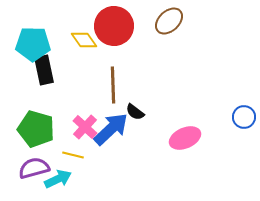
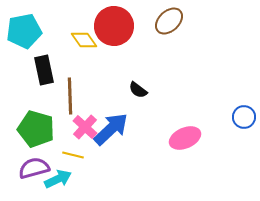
cyan pentagon: moved 9 px left, 13 px up; rotated 12 degrees counterclockwise
brown line: moved 43 px left, 11 px down
black semicircle: moved 3 px right, 22 px up
